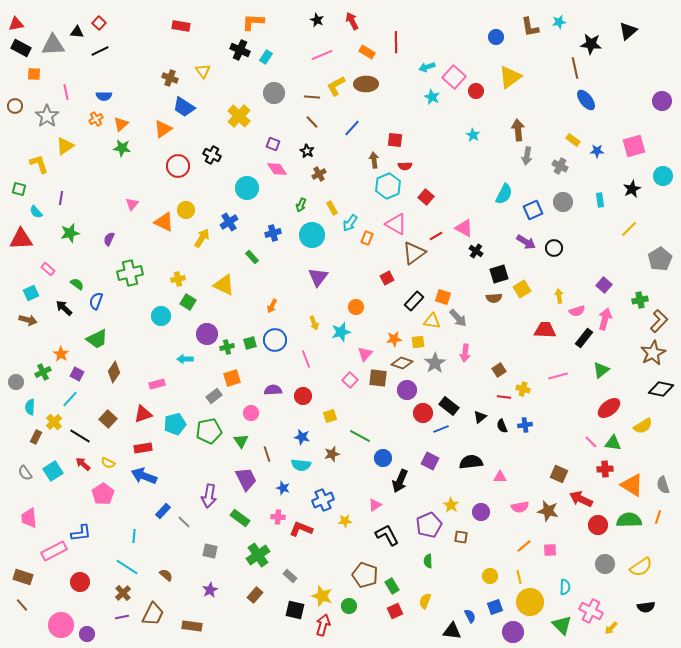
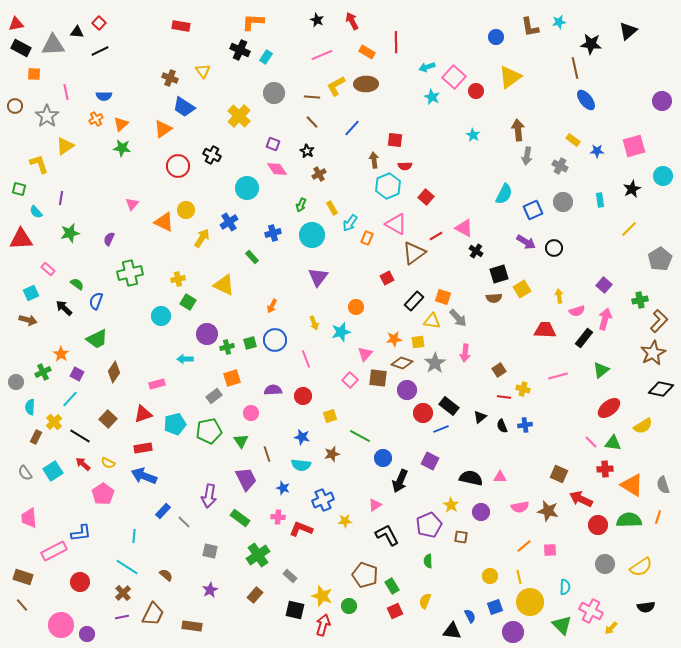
black semicircle at (471, 462): moved 16 px down; rotated 20 degrees clockwise
